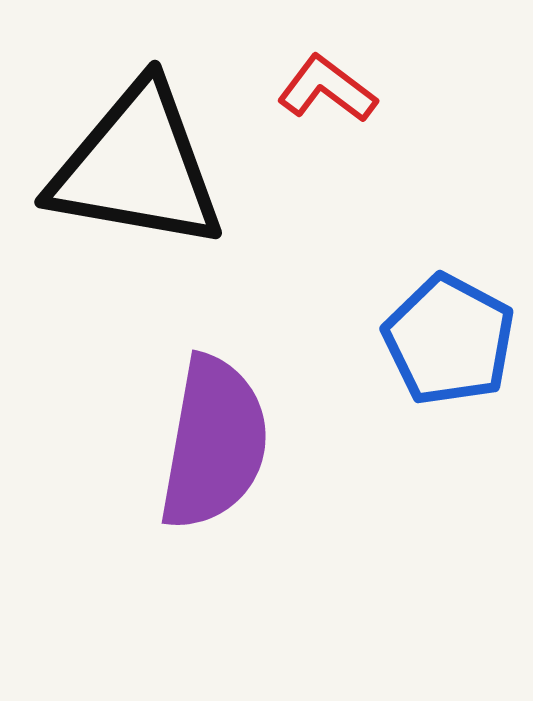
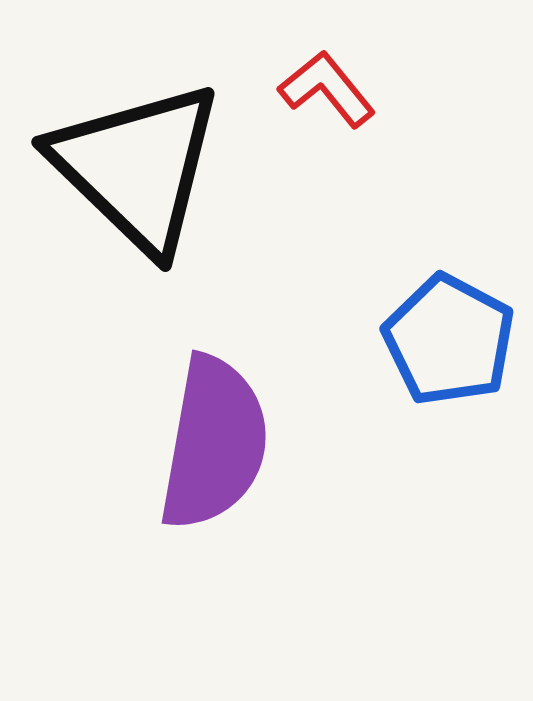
red L-shape: rotated 14 degrees clockwise
black triangle: rotated 34 degrees clockwise
